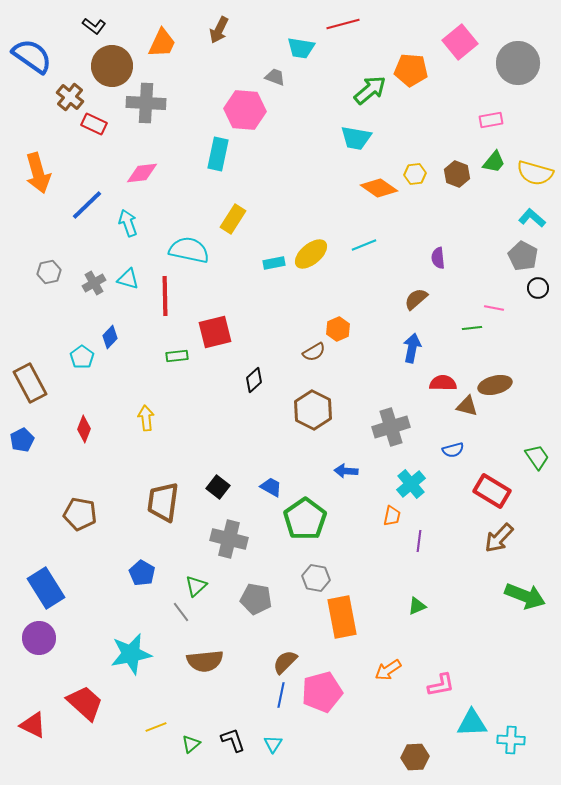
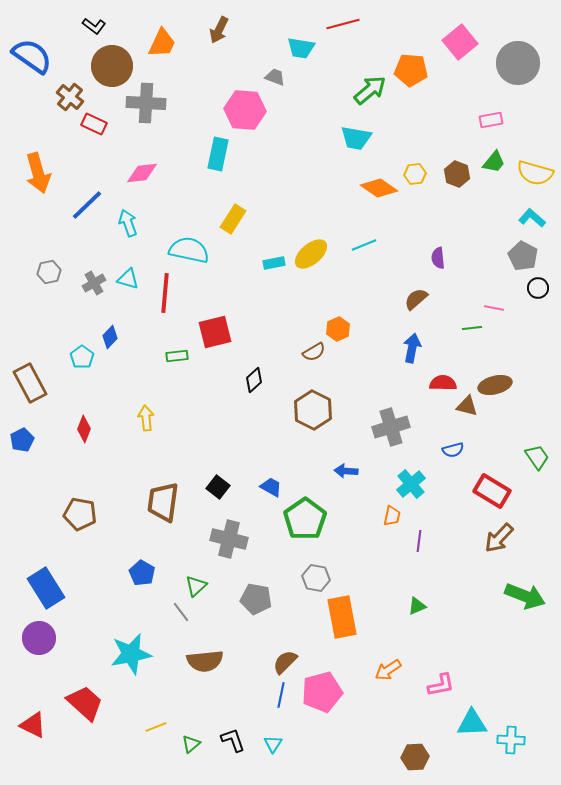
red line at (165, 296): moved 3 px up; rotated 6 degrees clockwise
